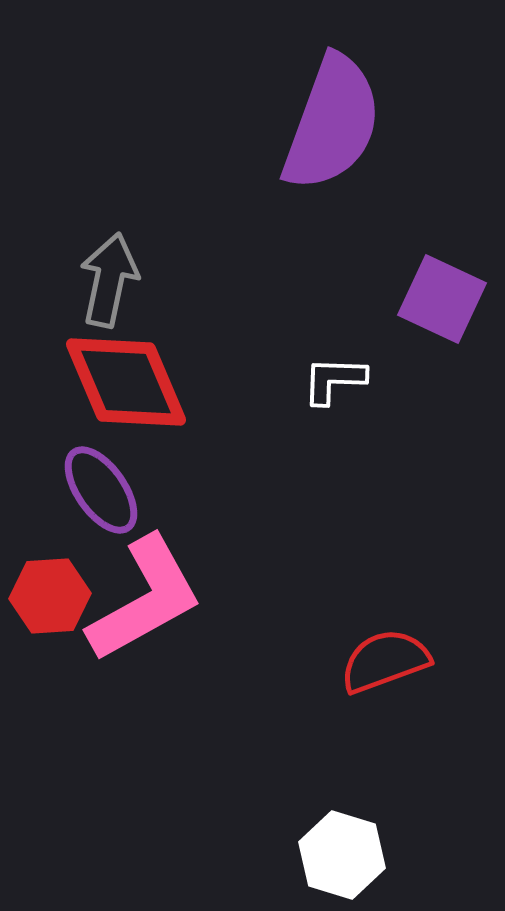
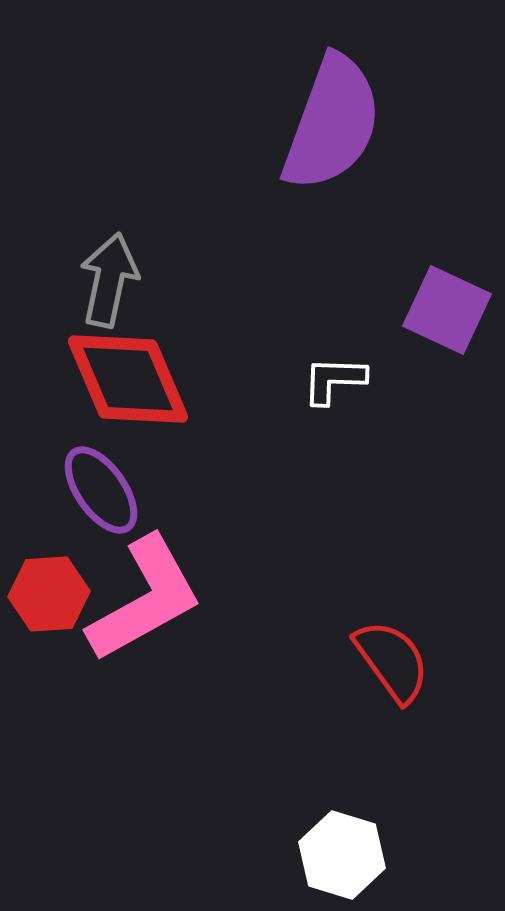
purple square: moved 5 px right, 11 px down
red diamond: moved 2 px right, 3 px up
red hexagon: moved 1 px left, 2 px up
red semicircle: moved 7 px right; rotated 74 degrees clockwise
